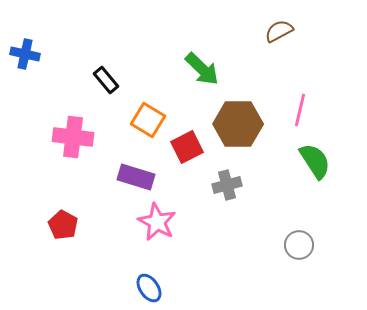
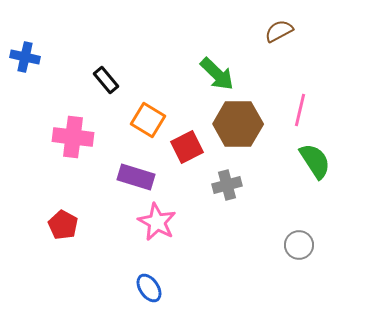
blue cross: moved 3 px down
green arrow: moved 15 px right, 5 px down
